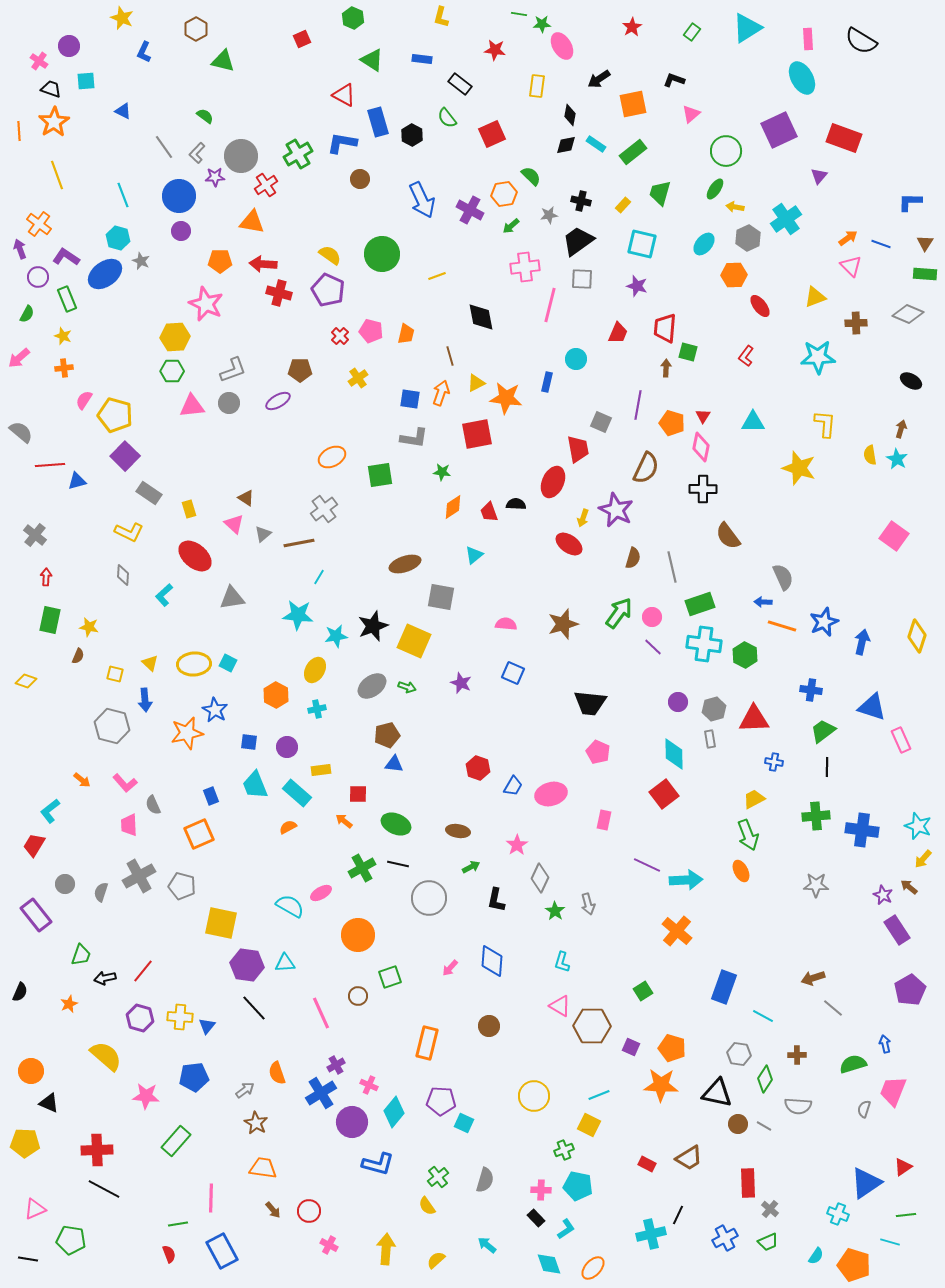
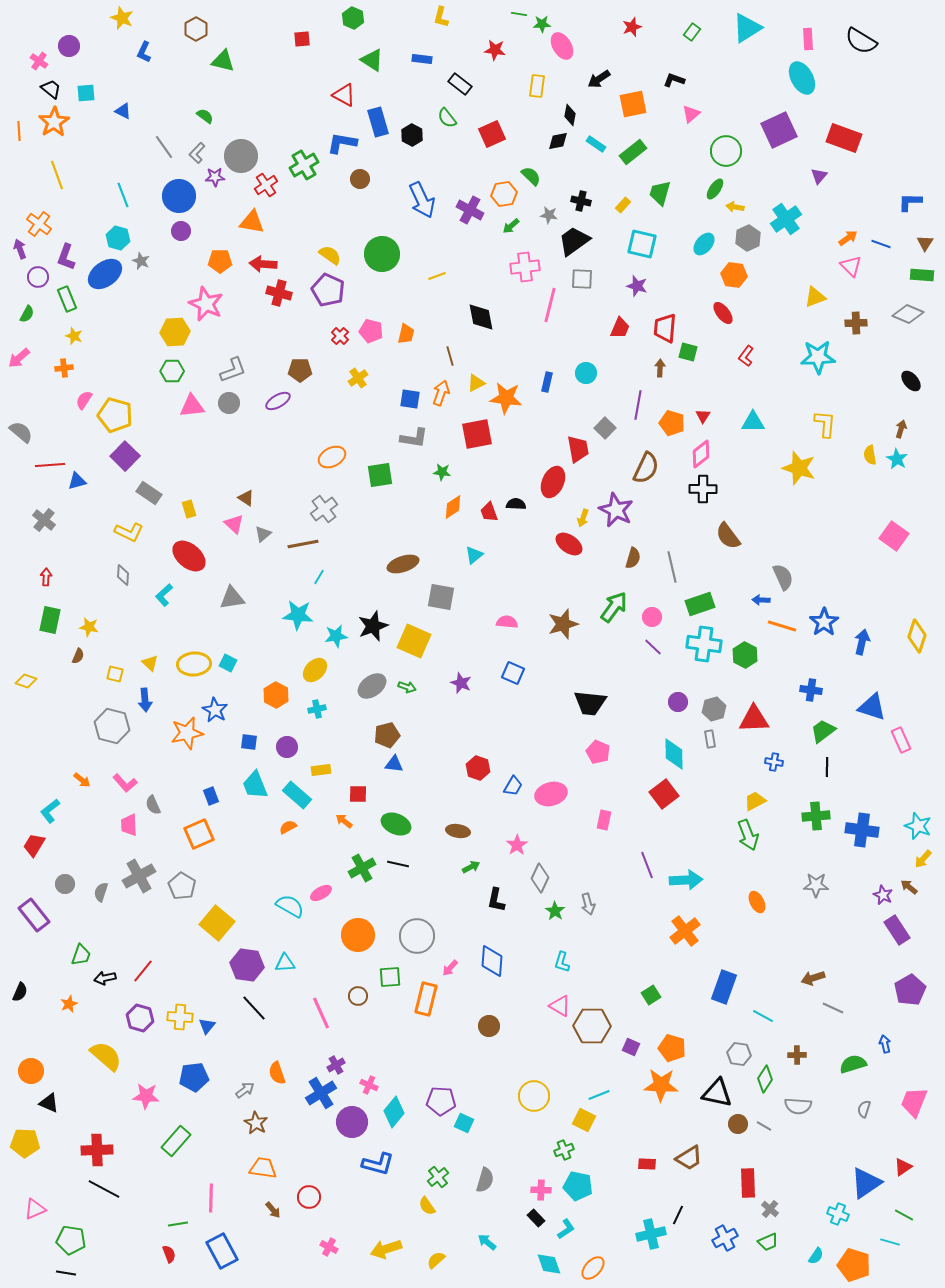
red star at (632, 27): rotated 12 degrees clockwise
red square at (302, 39): rotated 18 degrees clockwise
cyan square at (86, 81): moved 12 px down
black trapezoid at (51, 89): rotated 20 degrees clockwise
black diamond at (566, 145): moved 8 px left, 4 px up
green cross at (298, 154): moved 6 px right, 11 px down
gray star at (549, 215): rotated 18 degrees clockwise
black trapezoid at (578, 241): moved 4 px left
purple L-shape at (66, 257): rotated 104 degrees counterclockwise
green rectangle at (925, 274): moved 3 px left, 1 px down
orange hexagon at (734, 275): rotated 10 degrees clockwise
red ellipse at (760, 306): moved 37 px left, 7 px down
red trapezoid at (618, 333): moved 2 px right, 5 px up
yellow star at (63, 336): moved 11 px right
yellow hexagon at (175, 337): moved 5 px up
cyan circle at (576, 359): moved 10 px right, 14 px down
brown arrow at (666, 368): moved 6 px left
black ellipse at (911, 381): rotated 20 degrees clockwise
gray square at (601, 422): moved 4 px right, 6 px down; rotated 20 degrees clockwise
pink diamond at (701, 447): moved 7 px down; rotated 40 degrees clockwise
gray cross at (35, 535): moved 9 px right, 15 px up
brown line at (299, 543): moved 4 px right, 1 px down
red ellipse at (195, 556): moved 6 px left
brown ellipse at (405, 564): moved 2 px left
blue arrow at (763, 602): moved 2 px left, 2 px up
green arrow at (619, 613): moved 5 px left, 6 px up
blue star at (824, 622): rotated 12 degrees counterclockwise
pink semicircle at (506, 624): moved 1 px right, 2 px up
yellow ellipse at (315, 670): rotated 15 degrees clockwise
cyan rectangle at (297, 793): moved 2 px down
yellow trapezoid at (754, 799): moved 1 px right, 2 px down
purple line at (647, 865): rotated 44 degrees clockwise
orange ellipse at (741, 871): moved 16 px right, 31 px down
gray pentagon at (182, 886): rotated 16 degrees clockwise
gray circle at (429, 898): moved 12 px left, 38 px down
purple rectangle at (36, 915): moved 2 px left
yellow square at (221, 923): moved 4 px left; rotated 28 degrees clockwise
orange cross at (677, 931): moved 8 px right; rotated 12 degrees clockwise
green square at (390, 977): rotated 15 degrees clockwise
green square at (643, 991): moved 8 px right, 4 px down
gray line at (833, 1008): rotated 15 degrees counterclockwise
orange rectangle at (427, 1043): moved 1 px left, 44 px up
pink trapezoid at (893, 1091): moved 21 px right, 11 px down
yellow square at (589, 1125): moved 5 px left, 5 px up
red rectangle at (647, 1164): rotated 24 degrees counterclockwise
red circle at (309, 1211): moved 14 px up
green line at (906, 1215): moved 2 px left; rotated 36 degrees clockwise
pink cross at (329, 1245): moved 2 px down
cyan arrow at (487, 1245): moved 3 px up
yellow arrow at (386, 1249): rotated 112 degrees counterclockwise
black line at (28, 1259): moved 38 px right, 14 px down
